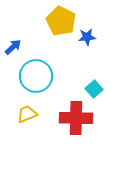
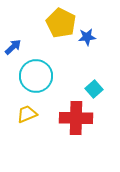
yellow pentagon: moved 2 px down
